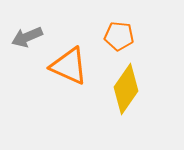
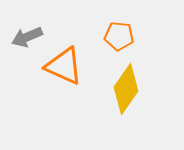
orange triangle: moved 5 px left
